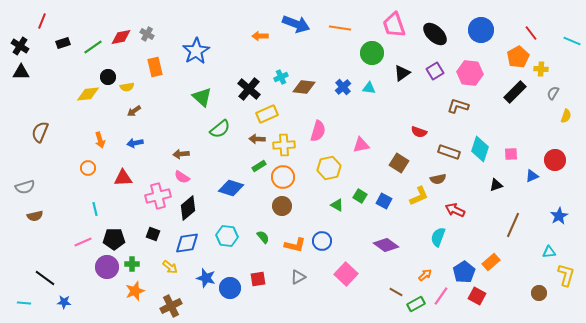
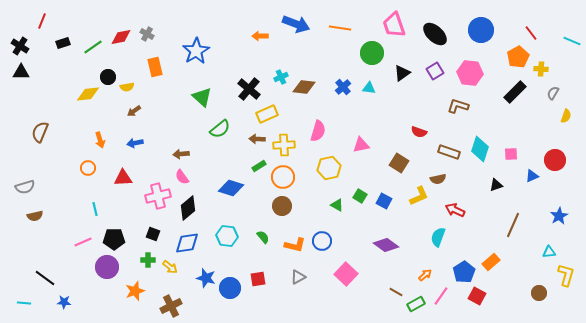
pink semicircle at (182, 177): rotated 21 degrees clockwise
green cross at (132, 264): moved 16 px right, 4 px up
